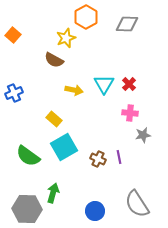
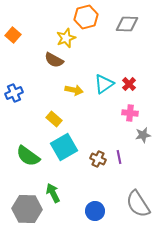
orange hexagon: rotated 15 degrees clockwise
cyan triangle: rotated 25 degrees clockwise
green arrow: rotated 42 degrees counterclockwise
gray semicircle: moved 1 px right
